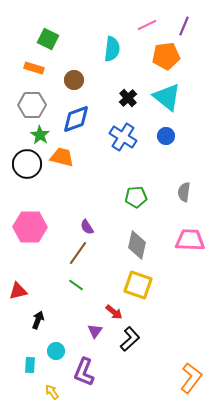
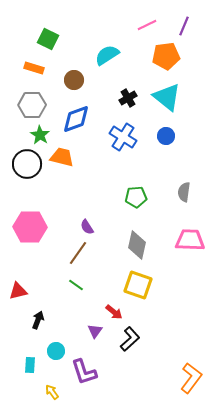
cyan semicircle: moved 5 px left, 6 px down; rotated 130 degrees counterclockwise
black cross: rotated 12 degrees clockwise
purple L-shape: rotated 40 degrees counterclockwise
